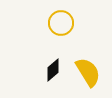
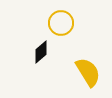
black diamond: moved 12 px left, 18 px up
